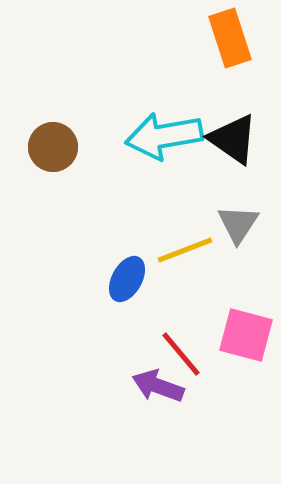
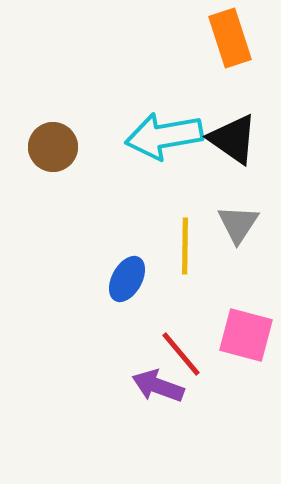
yellow line: moved 4 px up; rotated 68 degrees counterclockwise
